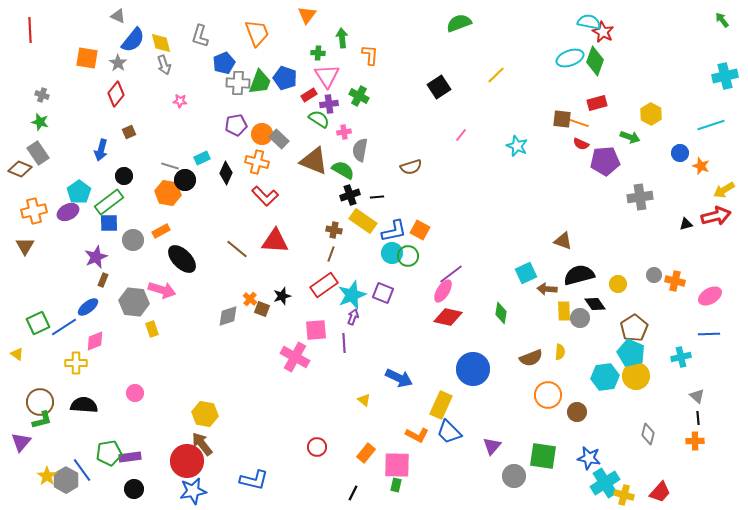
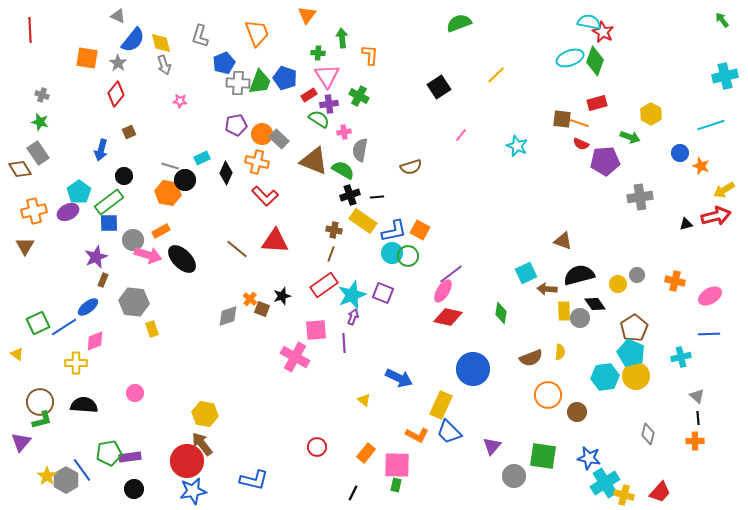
brown diamond at (20, 169): rotated 35 degrees clockwise
gray circle at (654, 275): moved 17 px left
pink arrow at (162, 290): moved 14 px left, 35 px up
